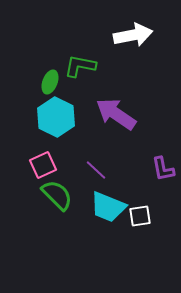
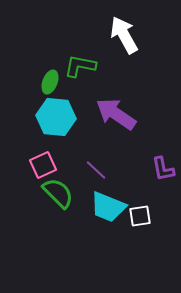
white arrow: moved 9 px left; rotated 108 degrees counterclockwise
cyan hexagon: rotated 21 degrees counterclockwise
green semicircle: moved 1 px right, 2 px up
